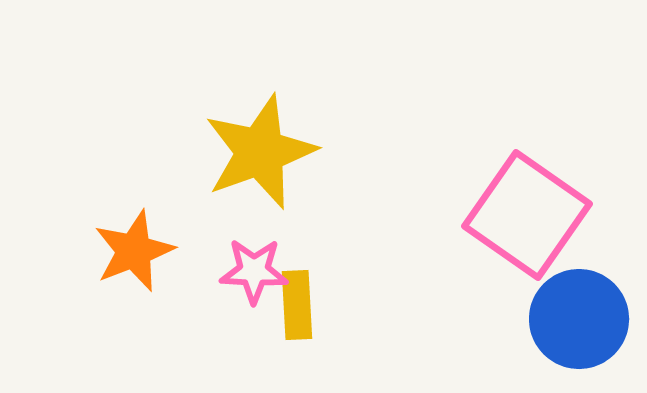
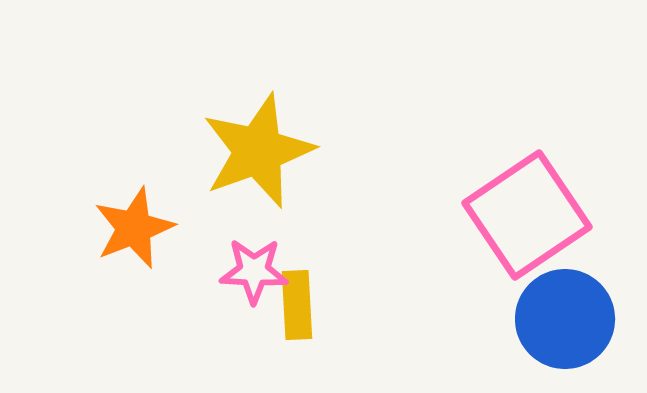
yellow star: moved 2 px left, 1 px up
pink square: rotated 21 degrees clockwise
orange star: moved 23 px up
blue circle: moved 14 px left
